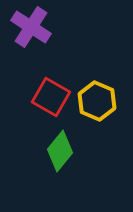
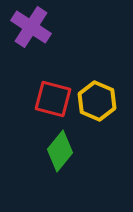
red square: moved 2 px right, 2 px down; rotated 15 degrees counterclockwise
